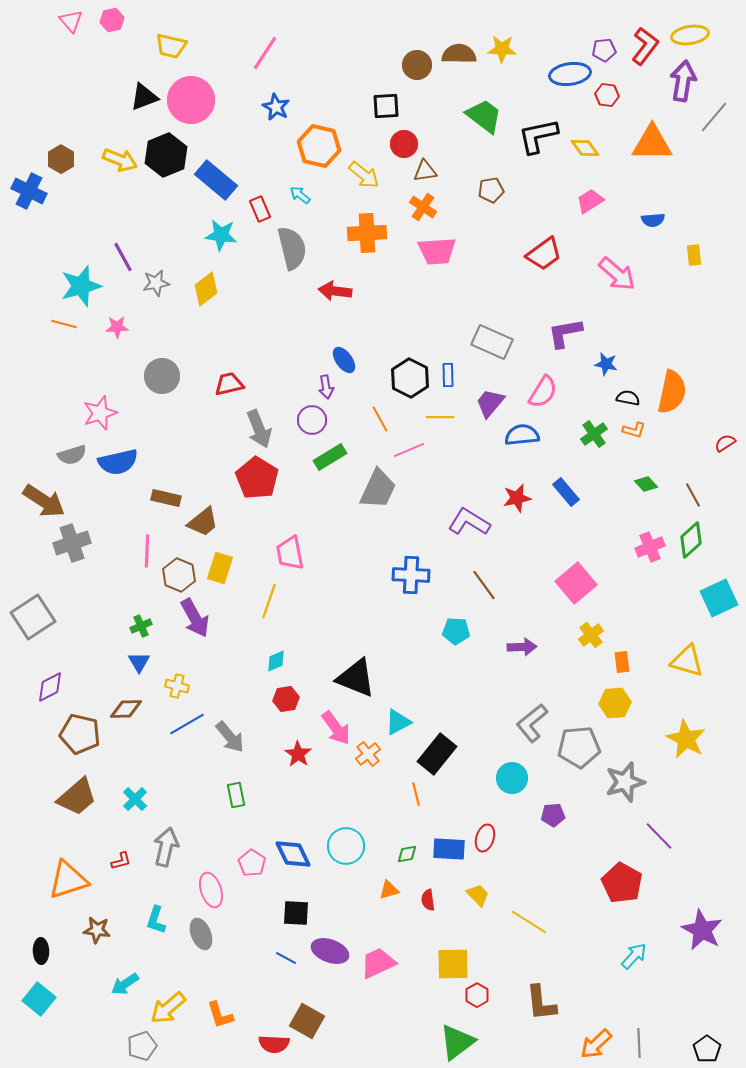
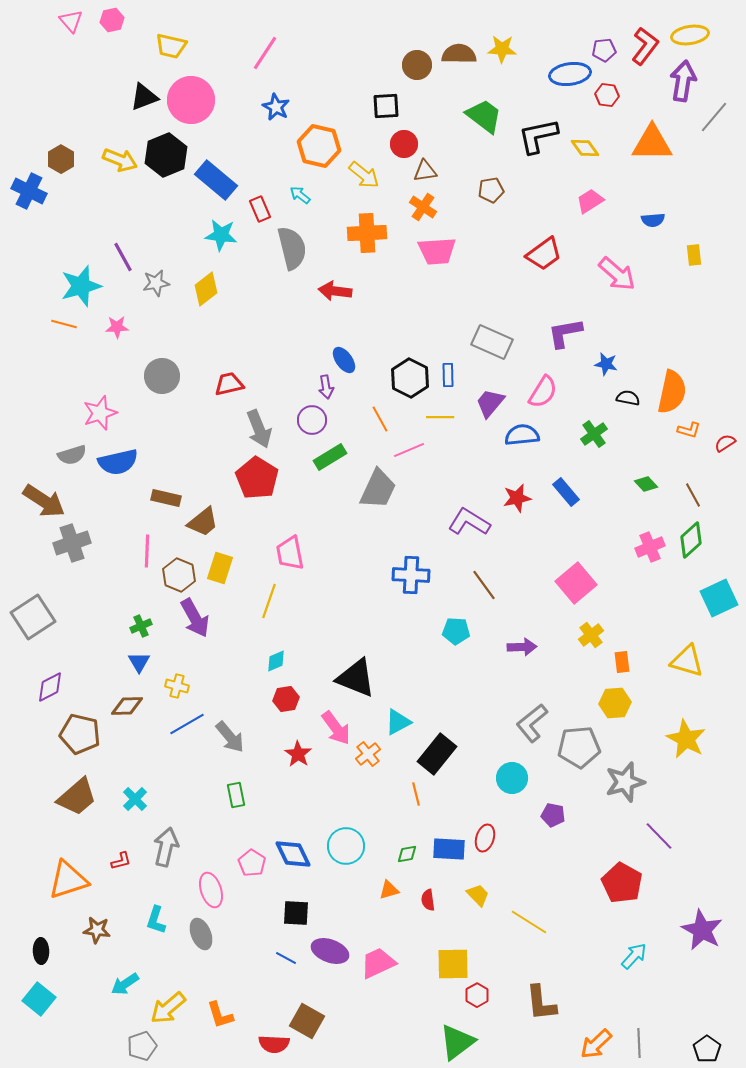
orange L-shape at (634, 430): moved 55 px right
brown diamond at (126, 709): moved 1 px right, 3 px up
purple pentagon at (553, 815): rotated 15 degrees clockwise
